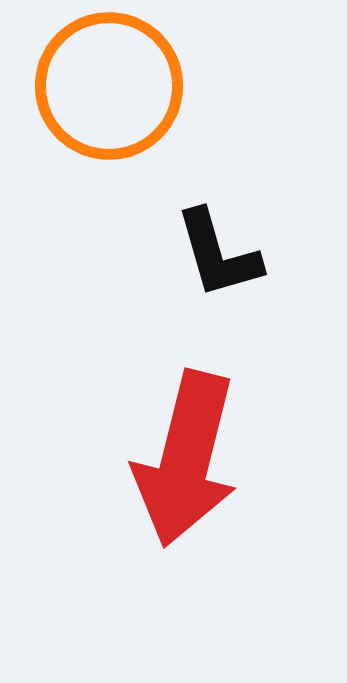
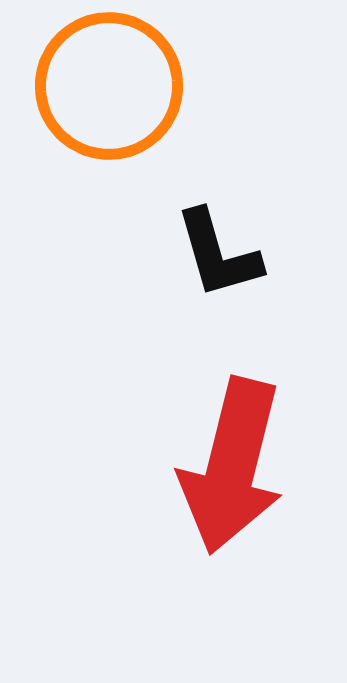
red arrow: moved 46 px right, 7 px down
